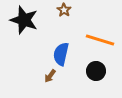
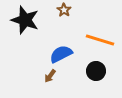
black star: moved 1 px right
blue semicircle: rotated 50 degrees clockwise
